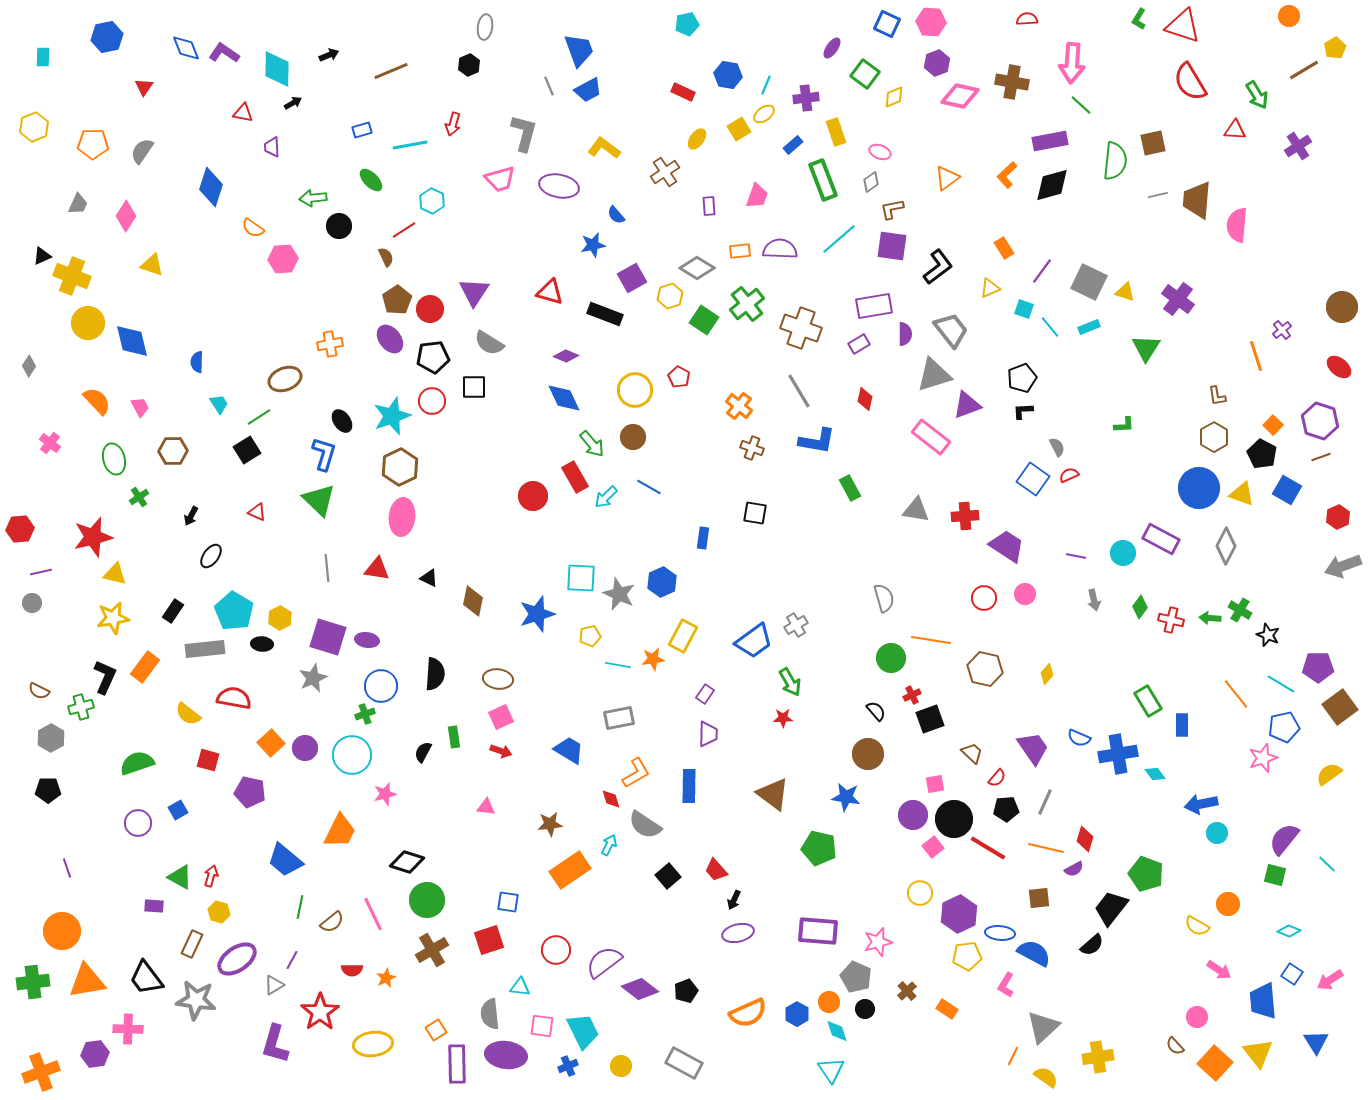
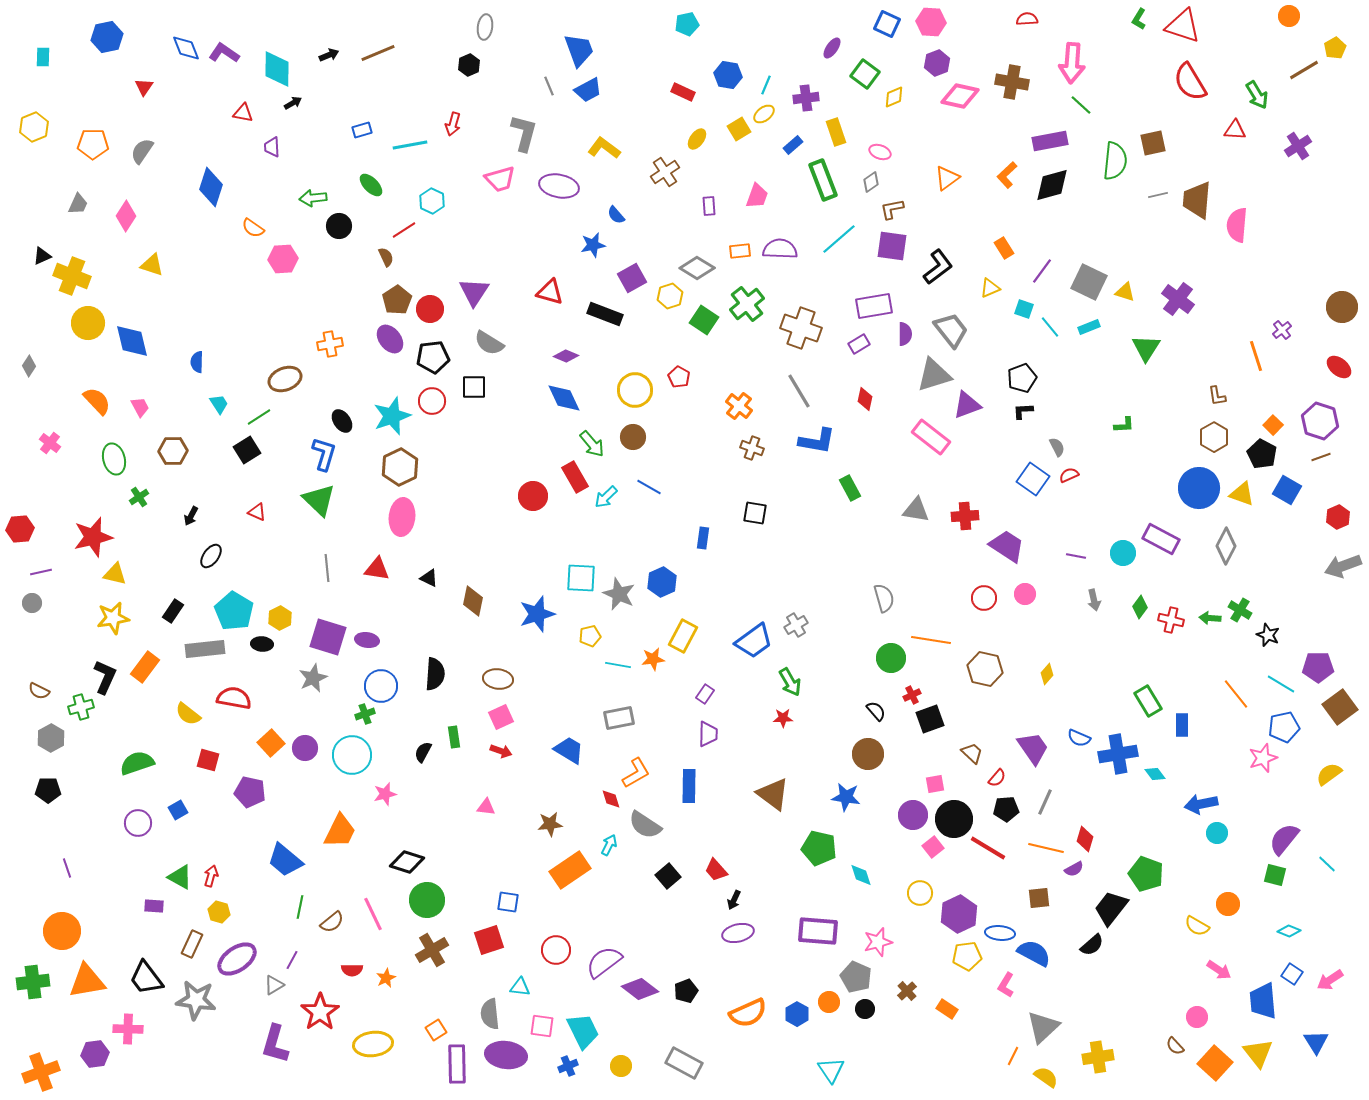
brown line at (391, 71): moved 13 px left, 18 px up
green ellipse at (371, 180): moved 5 px down
cyan diamond at (837, 1031): moved 24 px right, 156 px up
